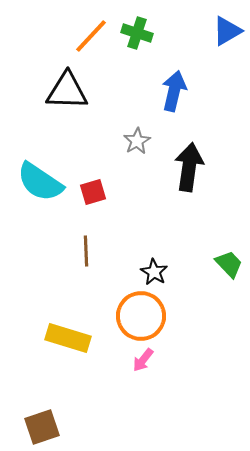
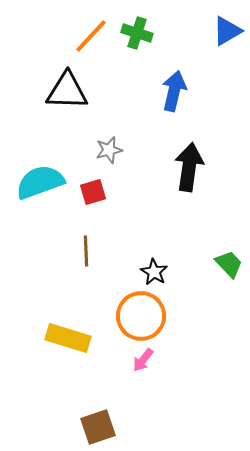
gray star: moved 28 px left, 9 px down; rotated 16 degrees clockwise
cyan semicircle: rotated 126 degrees clockwise
brown square: moved 56 px right
